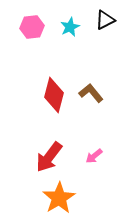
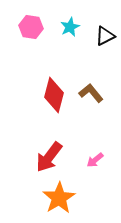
black triangle: moved 16 px down
pink hexagon: moved 1 px left; rotated 15 degrees clockwise
pink arrow: moved 1 px right, 4 px down
